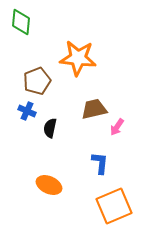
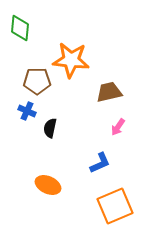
green diamond: moved 1 px left, 6 px down
orange star: moved 7 px left, 2 px down
brown pentagon: rotated 20 degrees clockwise
brown trapezoid: moved 15 px right, 17 px up
pink arrow: moved 1 px right
blue L-shape: rotated 60 degrees clockwise
orange ellipse: moved 1 px left
orange square: moved 1 px right
